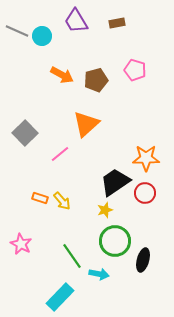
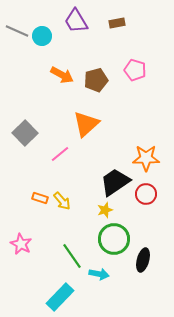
red circle: moved 1 px right, 1 px down
green circle: moved 1 px left, 2 px up
